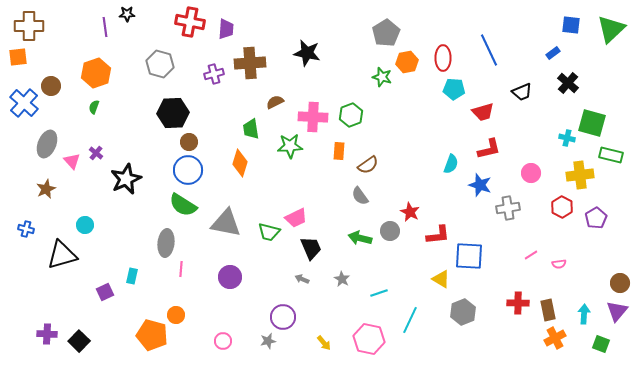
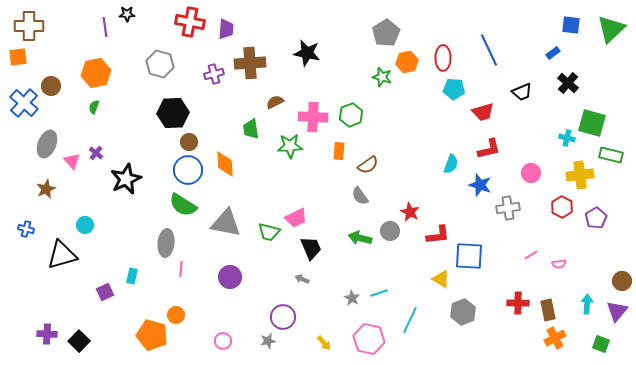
orange hexagon at (96, 73): rotated 8 degrees clockwise
orange diamond at (240, 163): moved 15 px left, 1 px down; rotated 20 degrees counterclockwise
gray star at (342, 279): moved 10 px right, 19 px down
brown circle at (620, 283): moved 2 px right, 2 px up
cyan arrow at (584, 314): moved 3 px right, 10 px up
